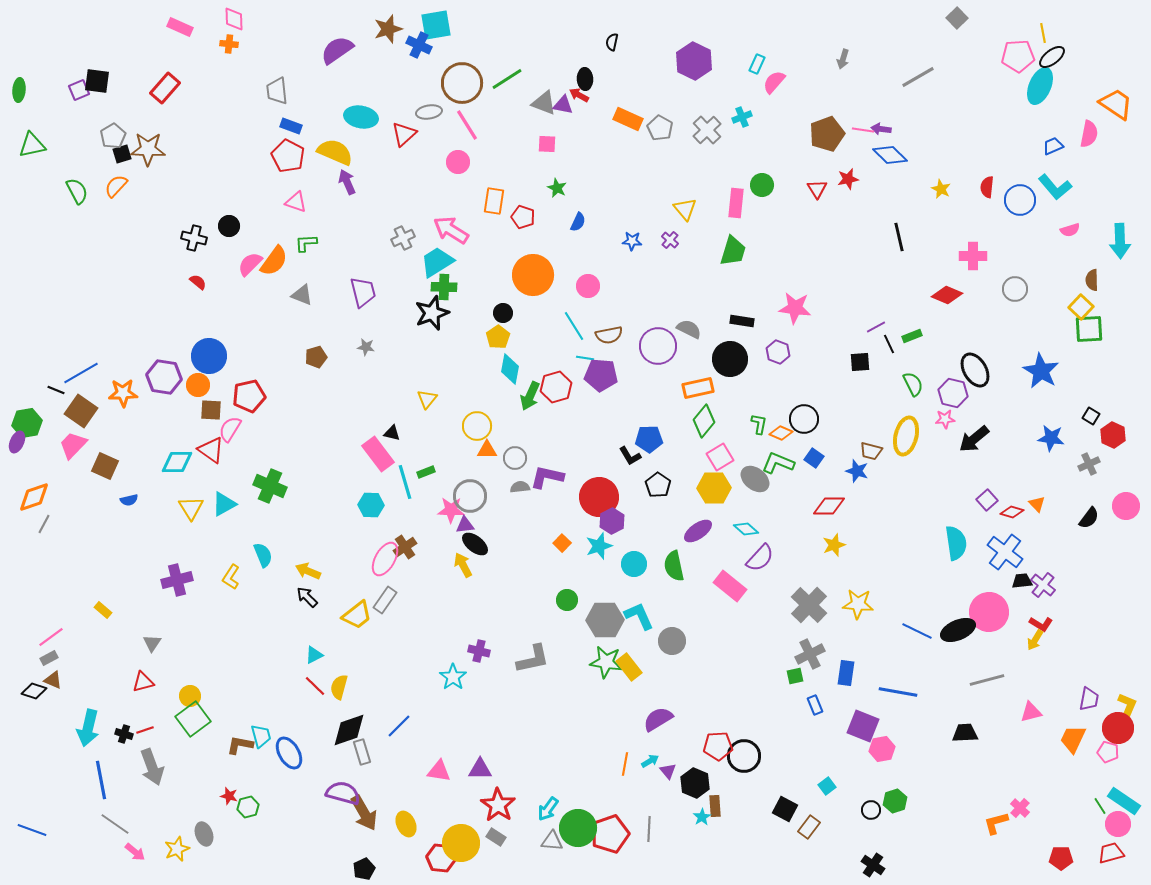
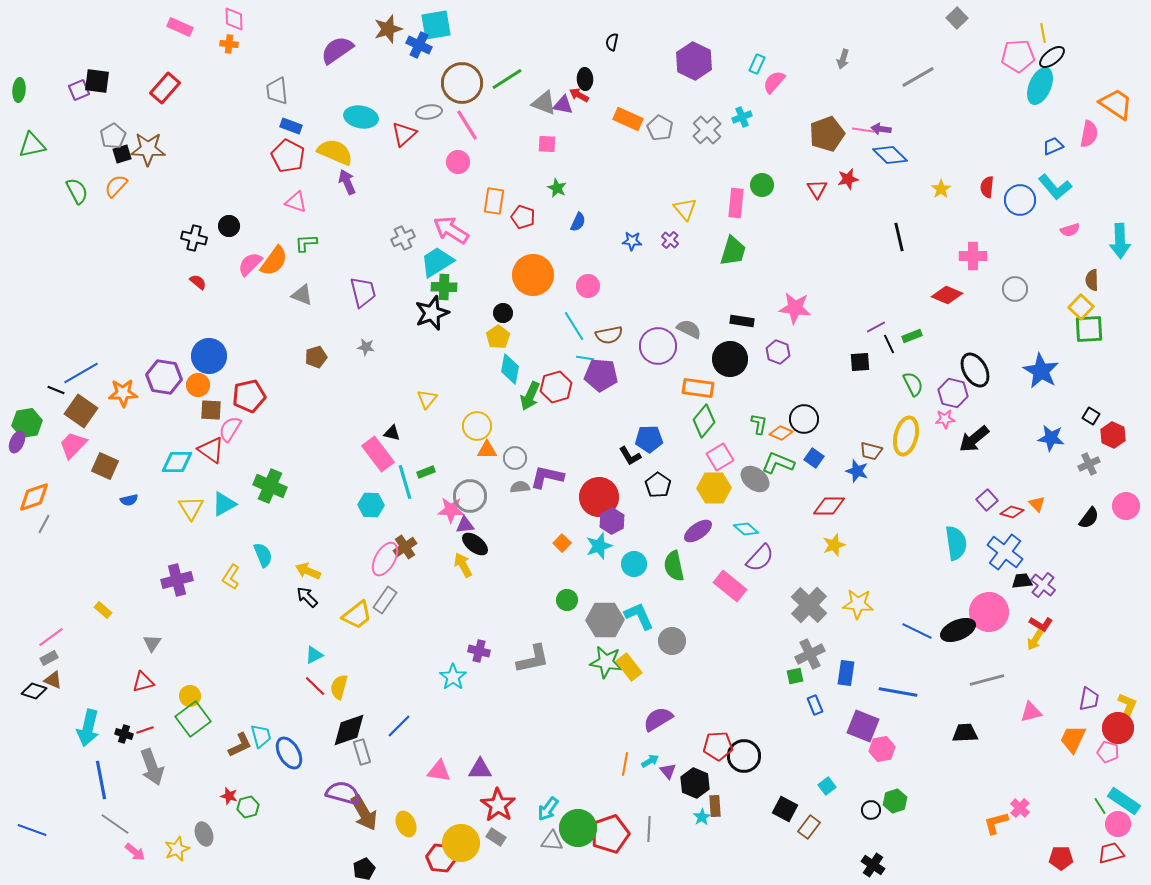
yellow star at (941, 189): rotated 12 degrees clockwise
orange rectangle at (698, 388): rotated 20 degrees clockwise
brown L-shape at (240, 745): rotated 144 degrees clockwise
